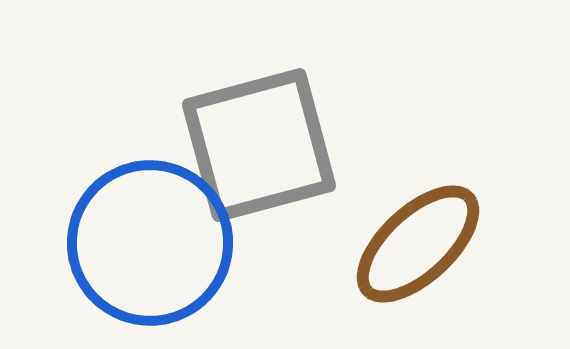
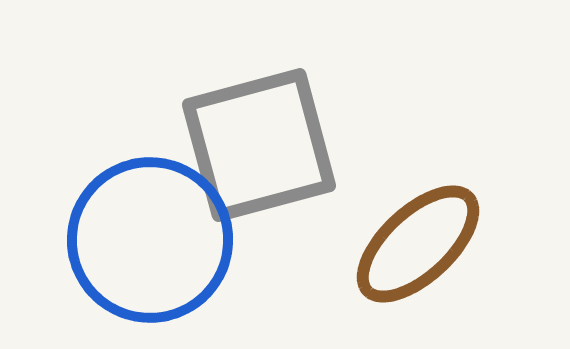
blue circle: moved 3 px up
